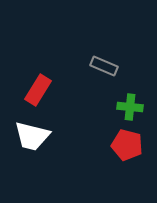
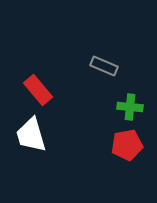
red rectangle: rotated 72 degrees counterclockwise
white trapezoid: moved 1 px left, 1 px up; rotated 60 degrees clockwise
red pentagon: rotated 24 degrees counterclockwise
